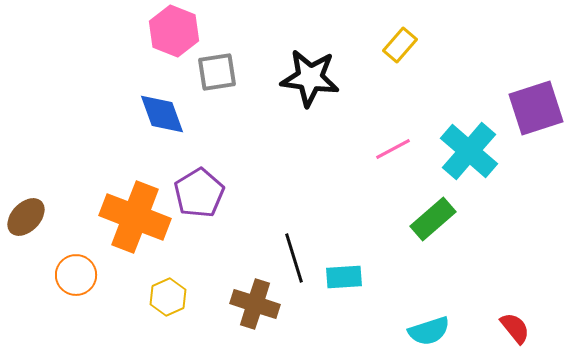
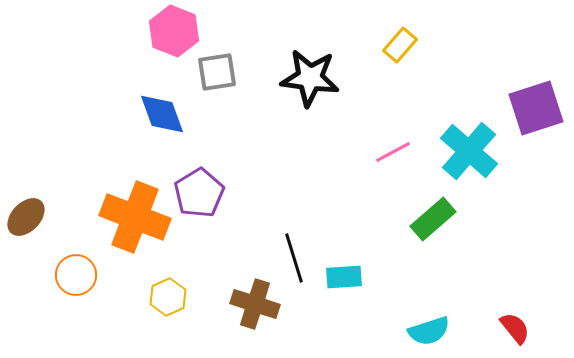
pink line: moved 3 px down
